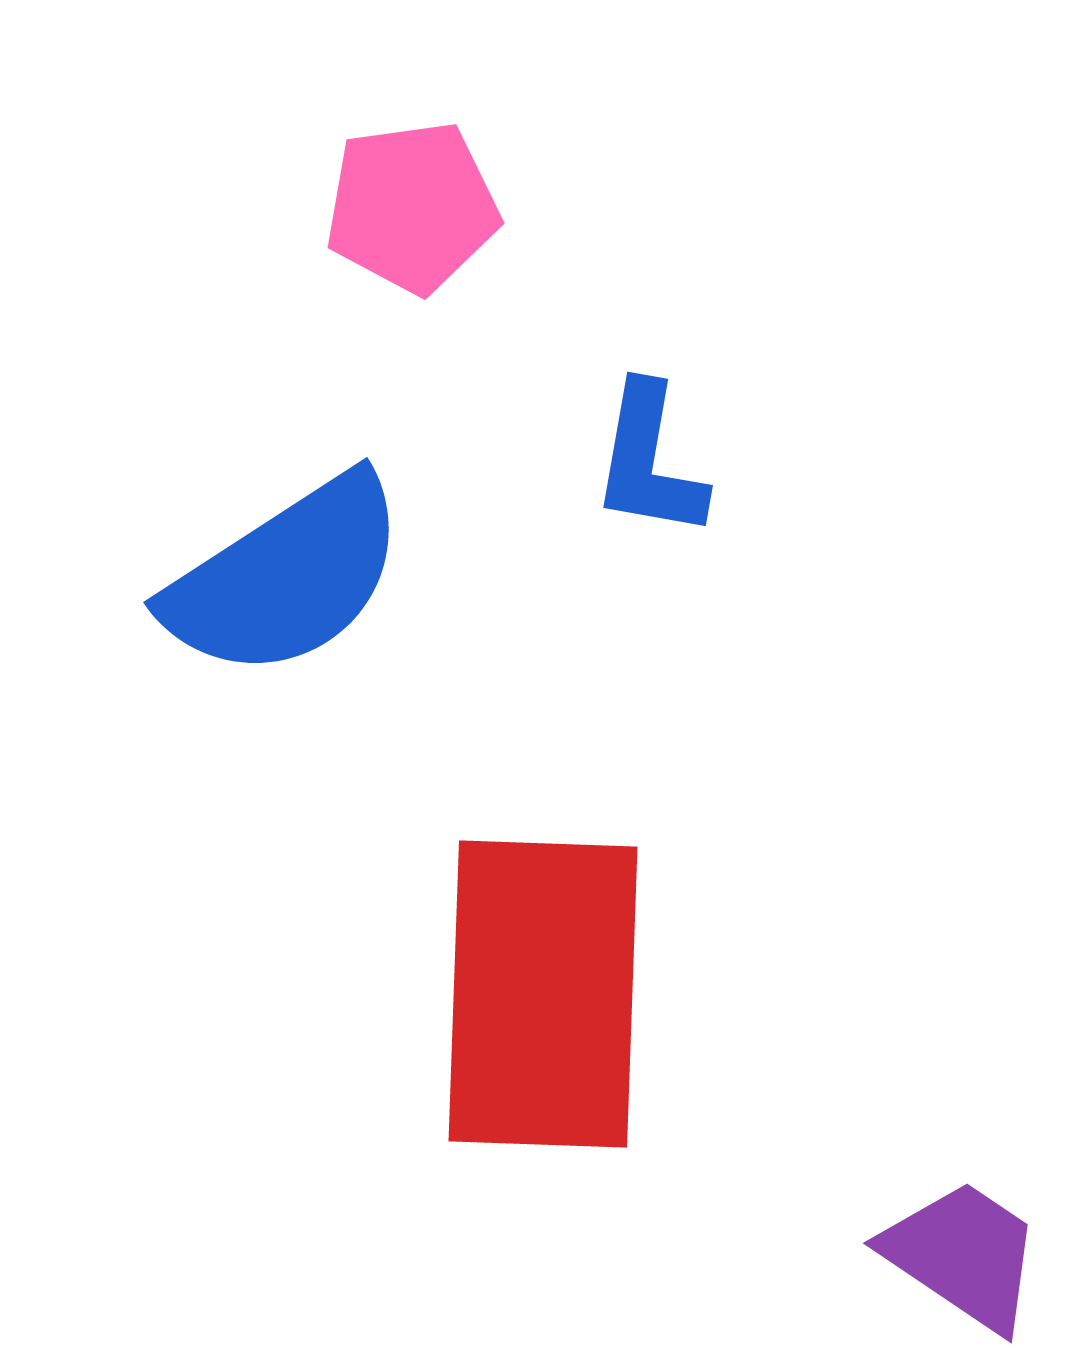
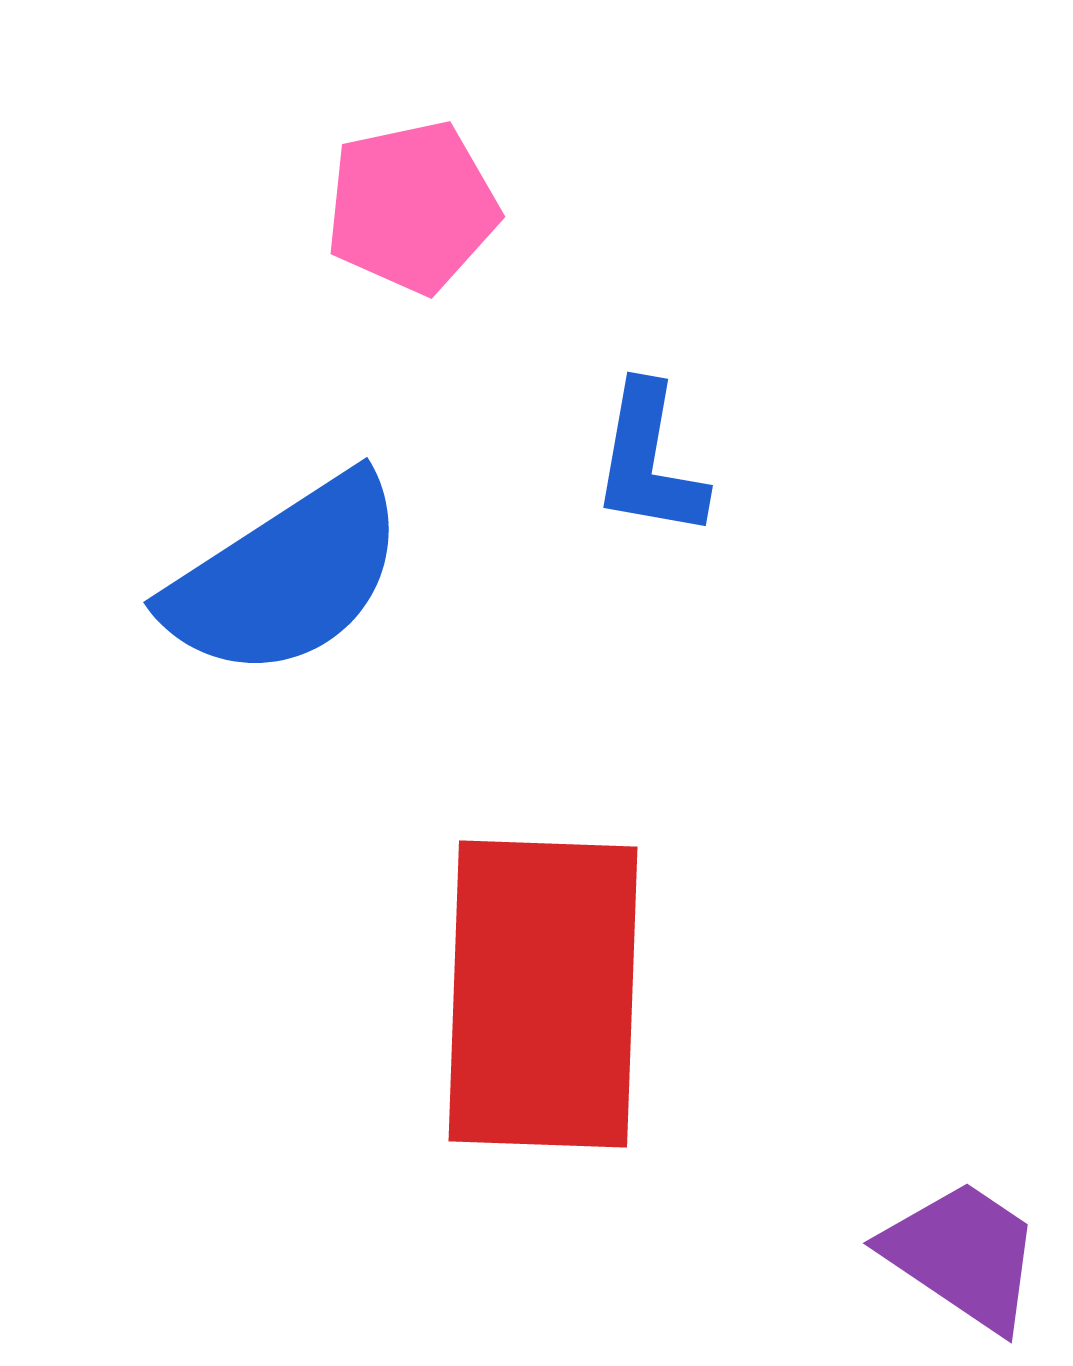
pink pentagon: rotated 4 degrees counterclockwise
